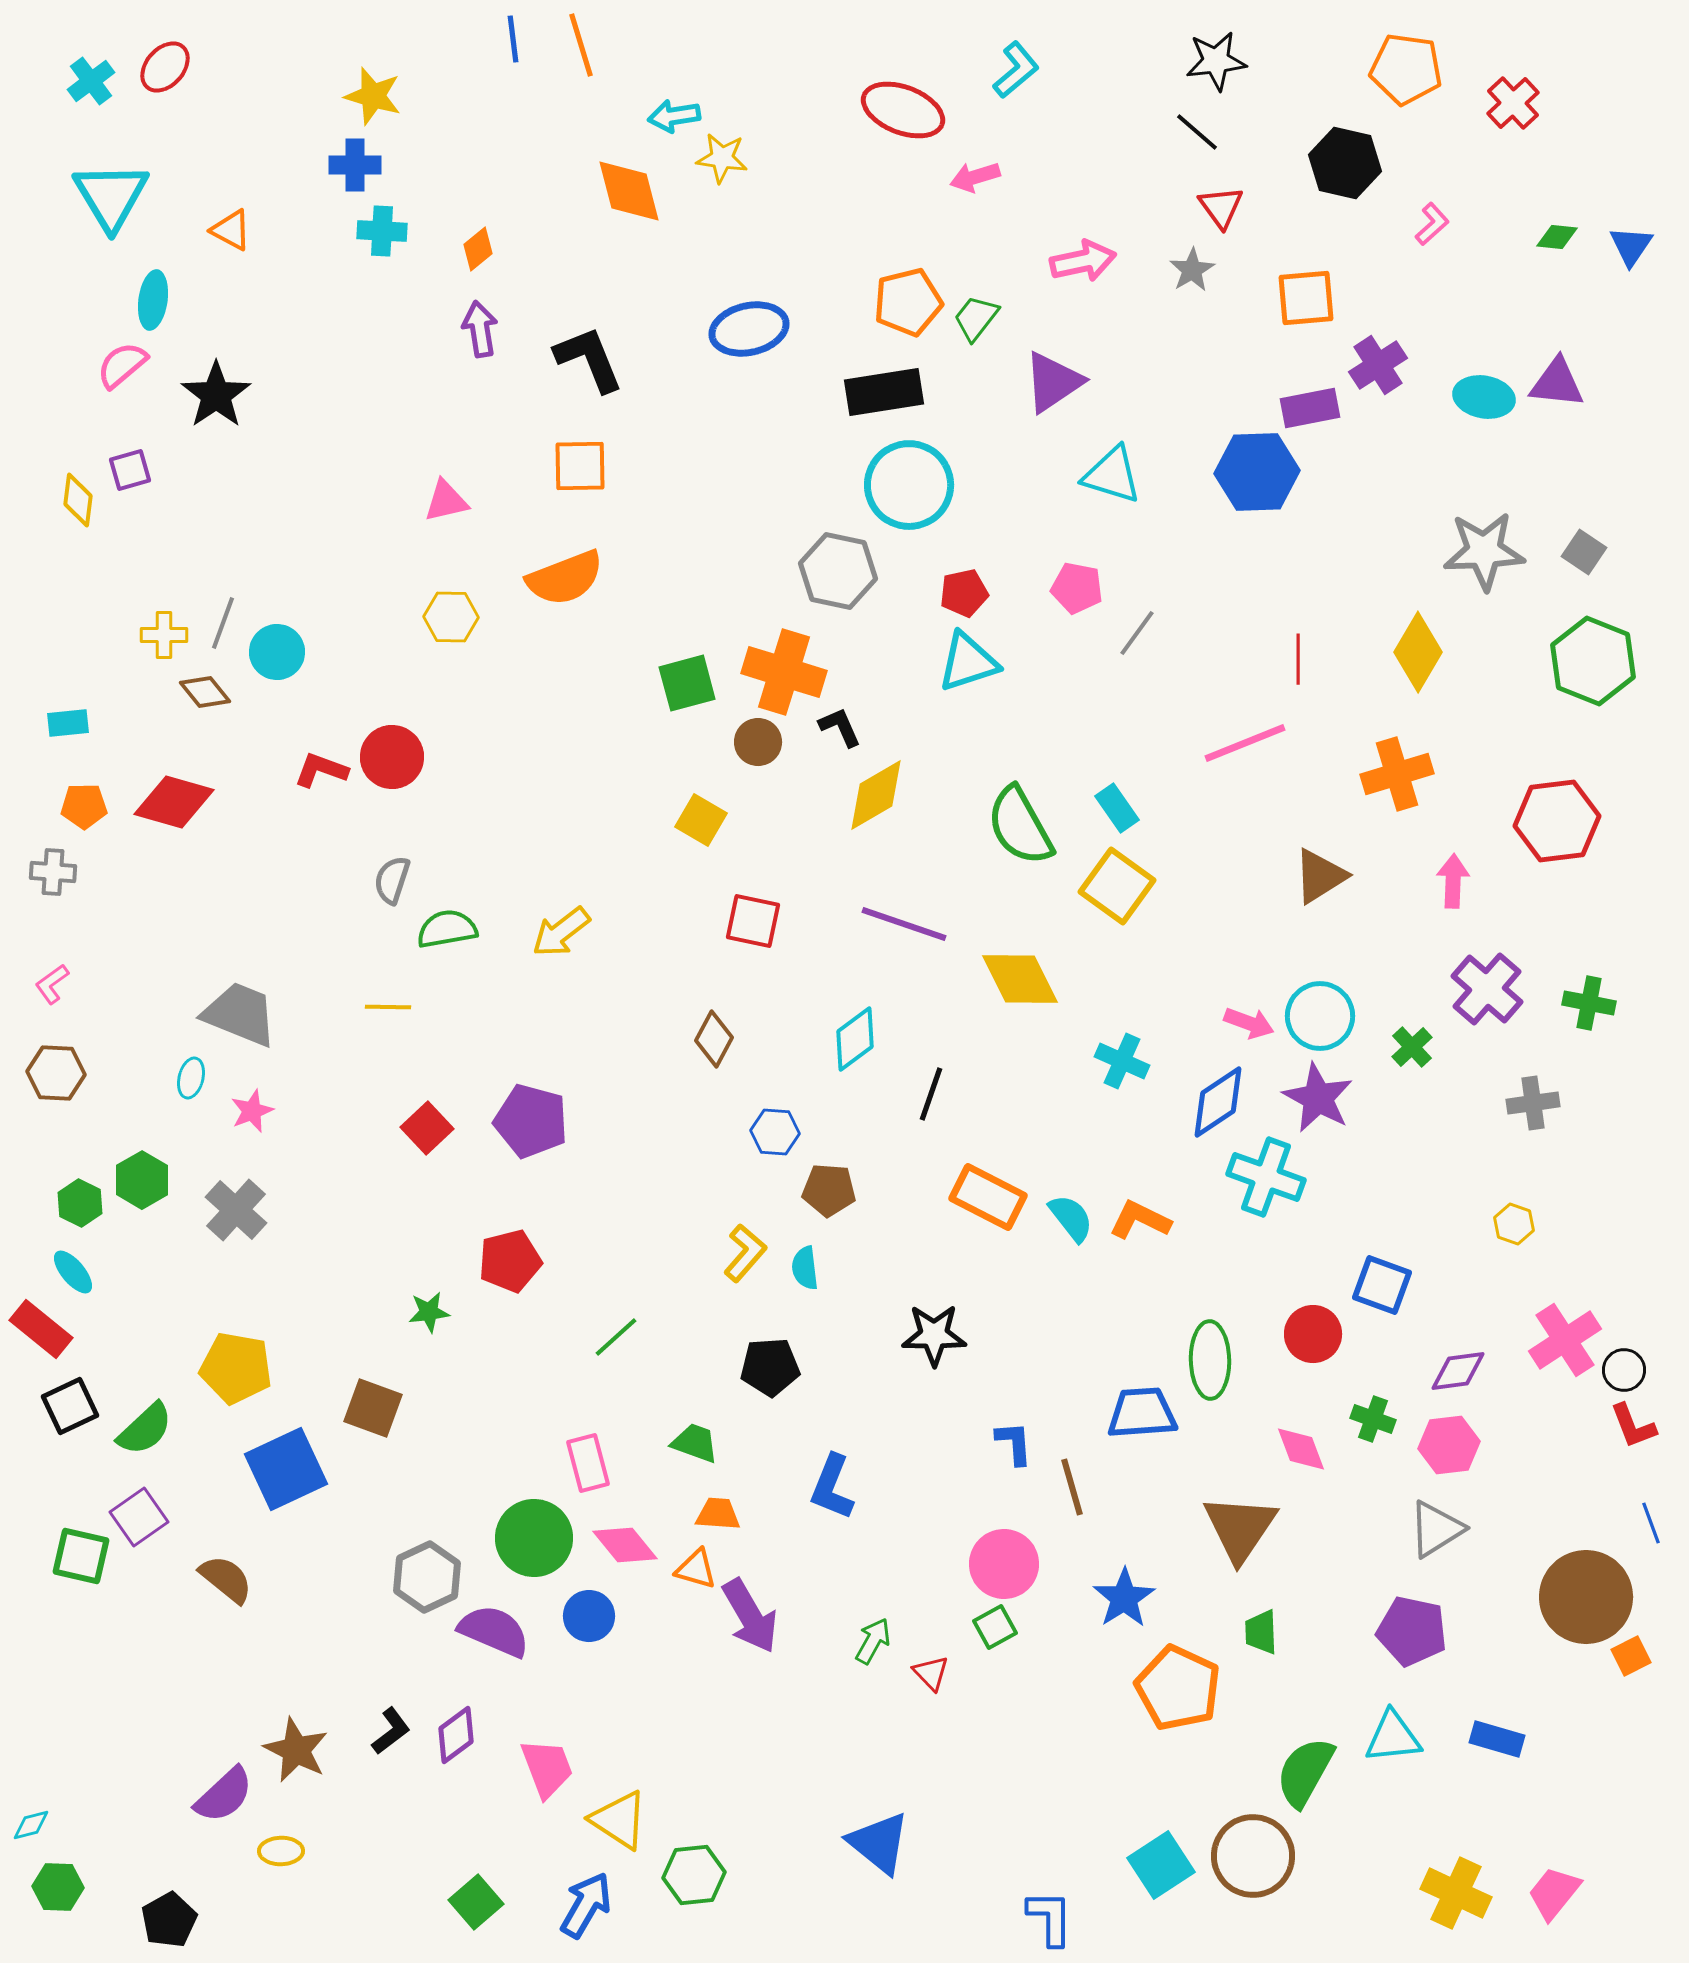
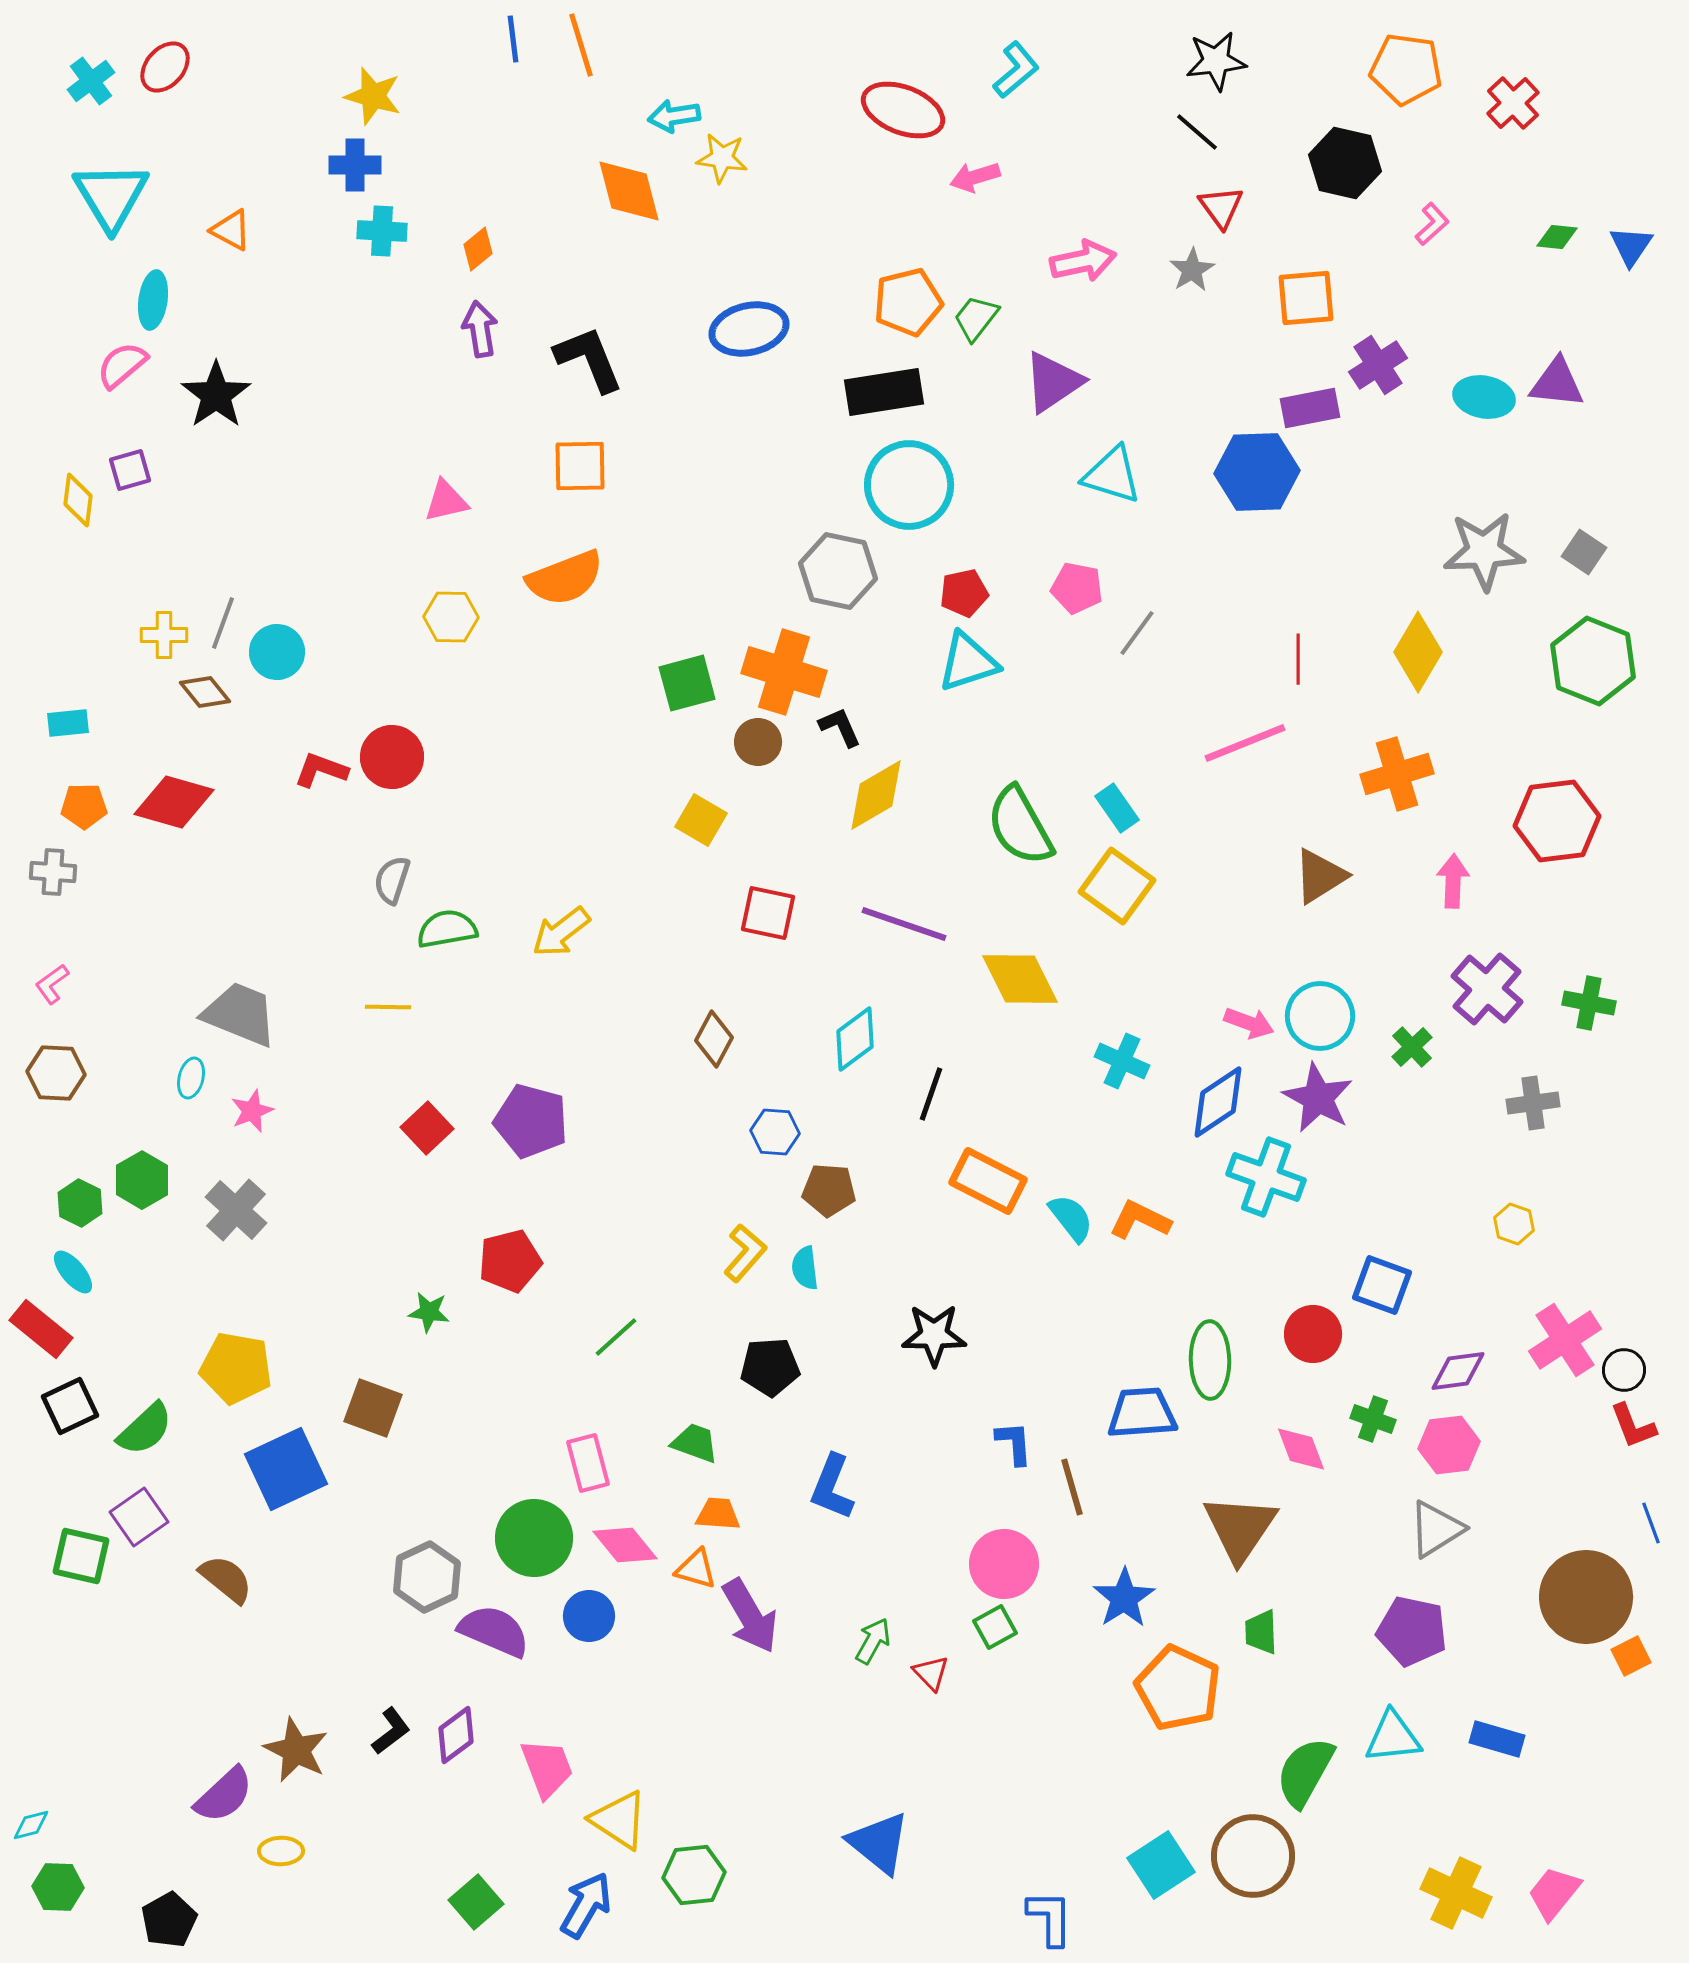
red square at (753, 921): moved 15 px right, 8 px up
orange rectangle at (988, 1197): moved 16 px up
green star at (429, 1312): rotated 15 degrees clockwise
